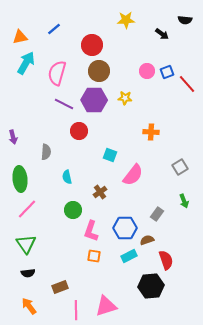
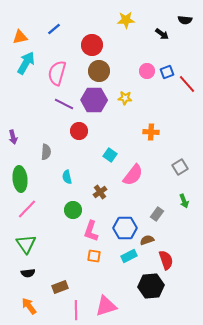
cyan square at (110, 155): rotated 16 degrees clockwise
